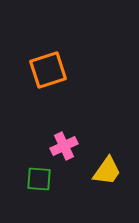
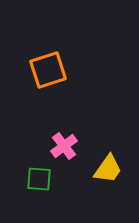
pink cross: rotated 12 degrees counterclockwise
yellow trapezoid: moved 1 px right, 2 px up
